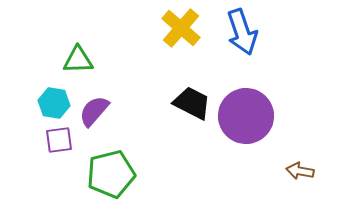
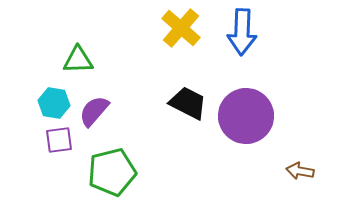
blue arrow: rotated 21 degrees clockwise
black trapezoid: moved 4 px left
green pentagon: moved 1 px right, 2 px up
